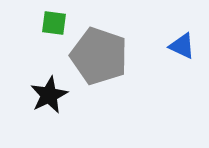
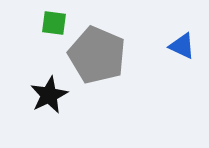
gray pentagon: moved 2 px left, 1 px up; rotated 4 degrees clockwise
